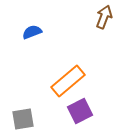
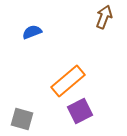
gray square: moved 1 px left; rotated 25 degrees clockwise
